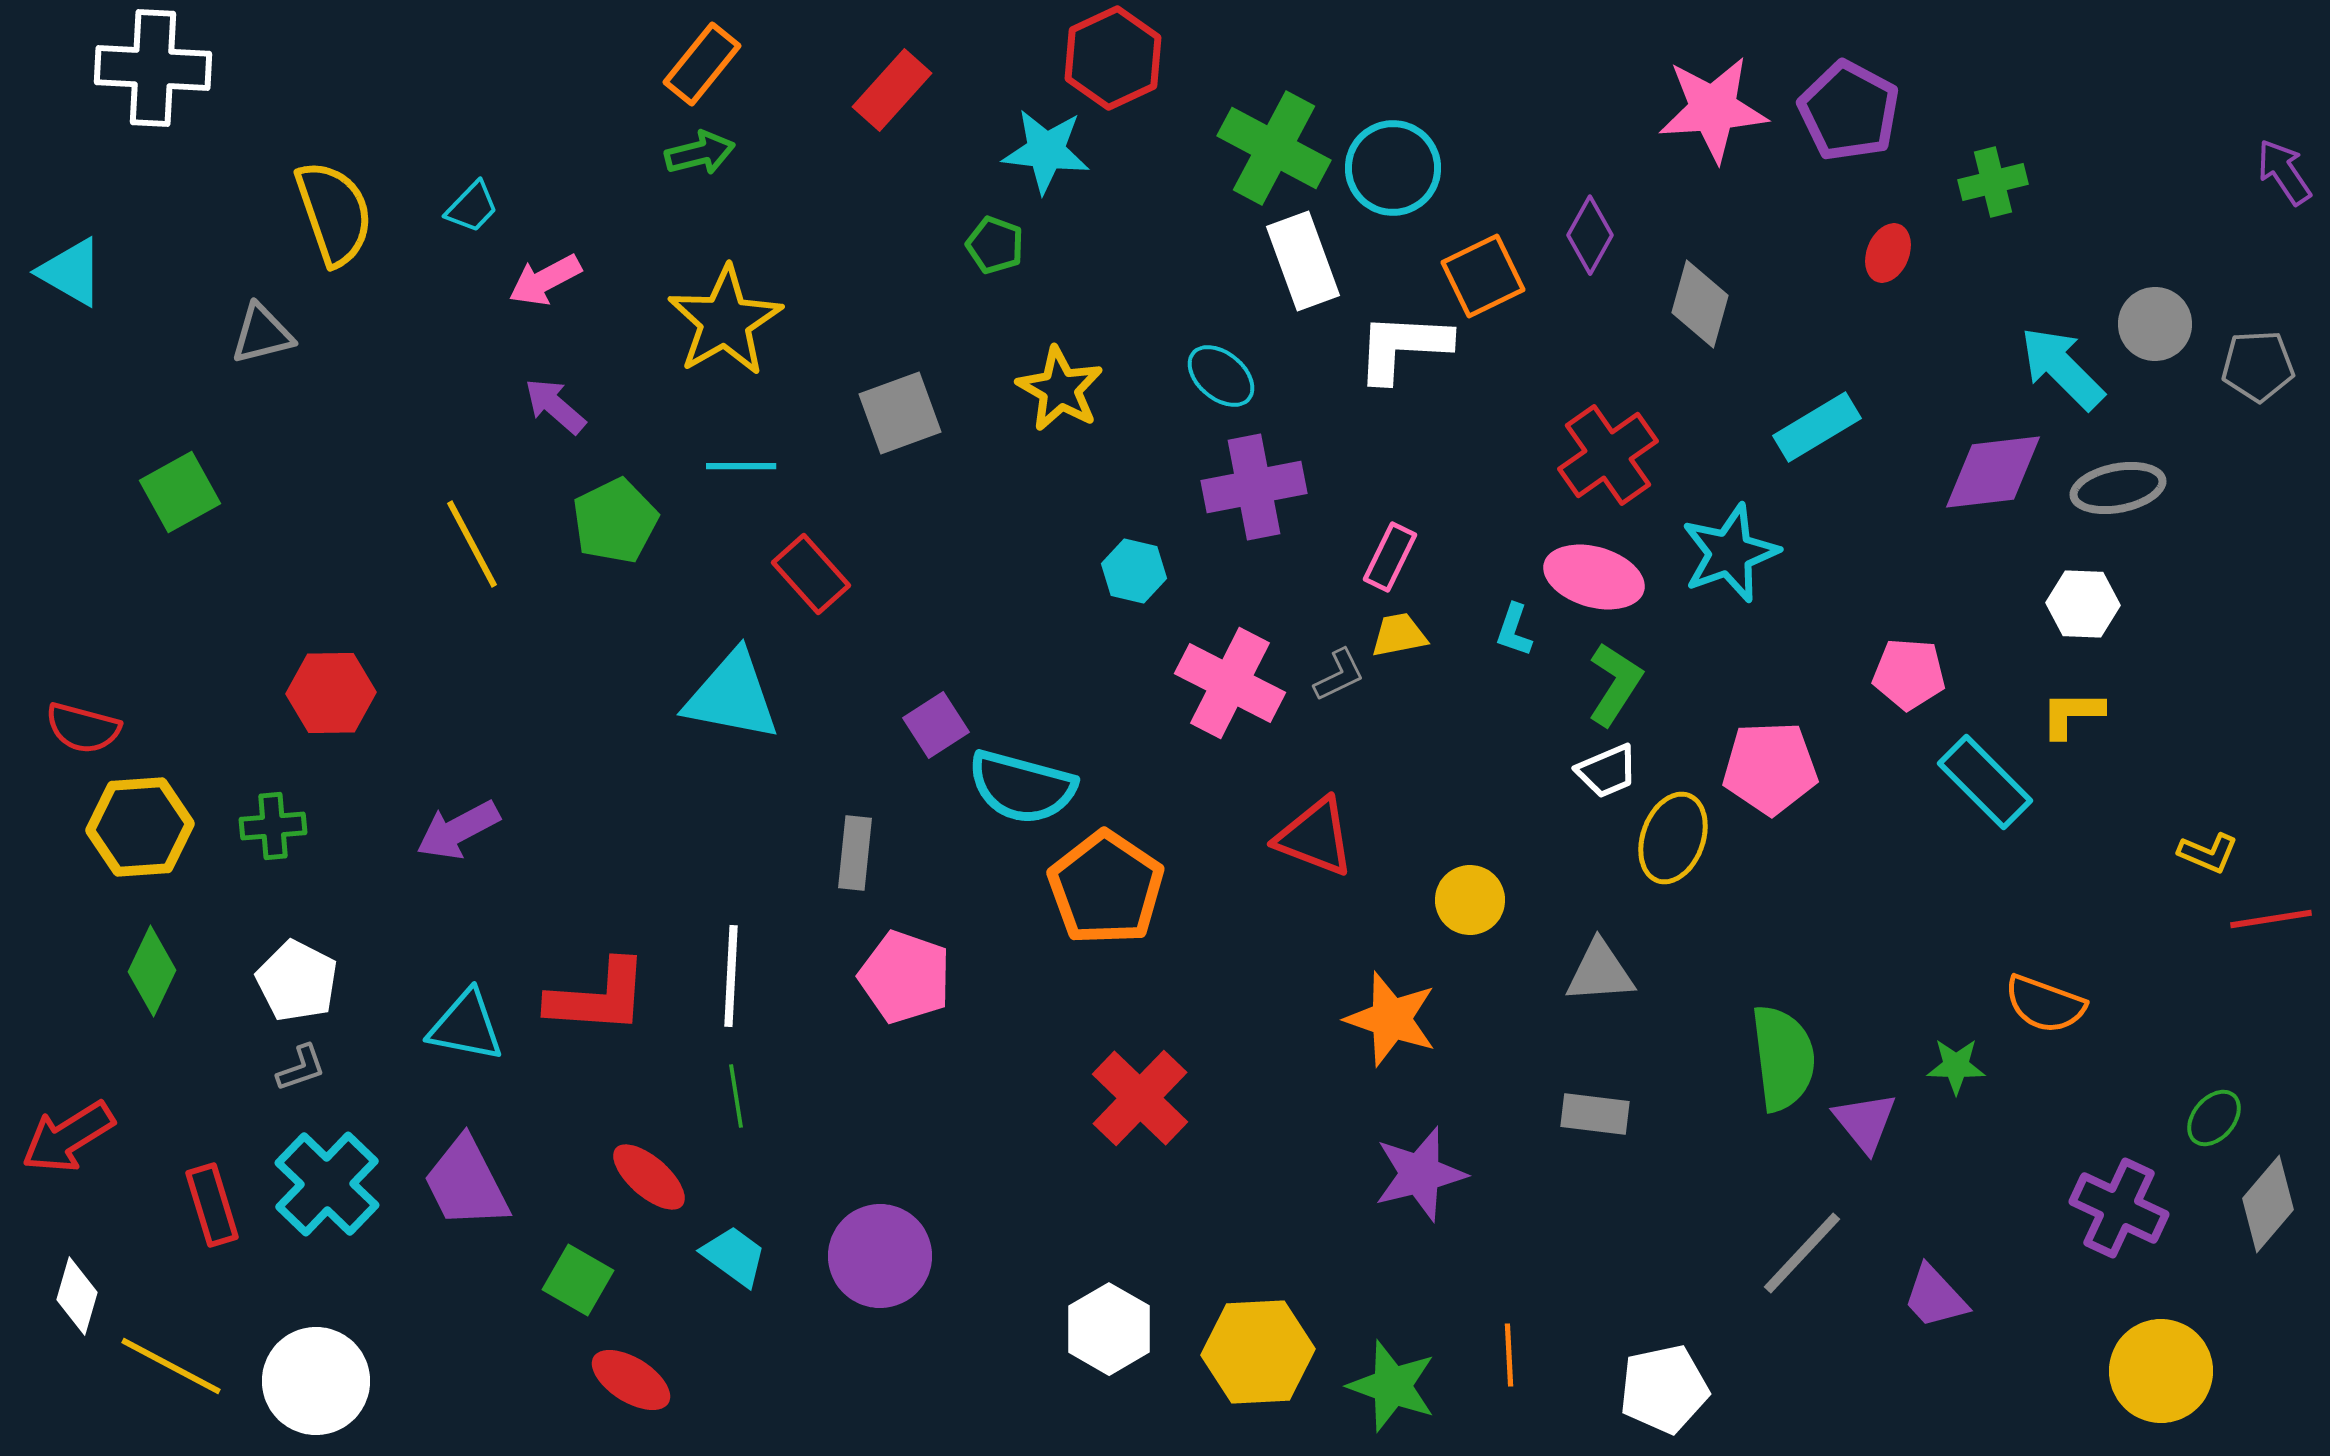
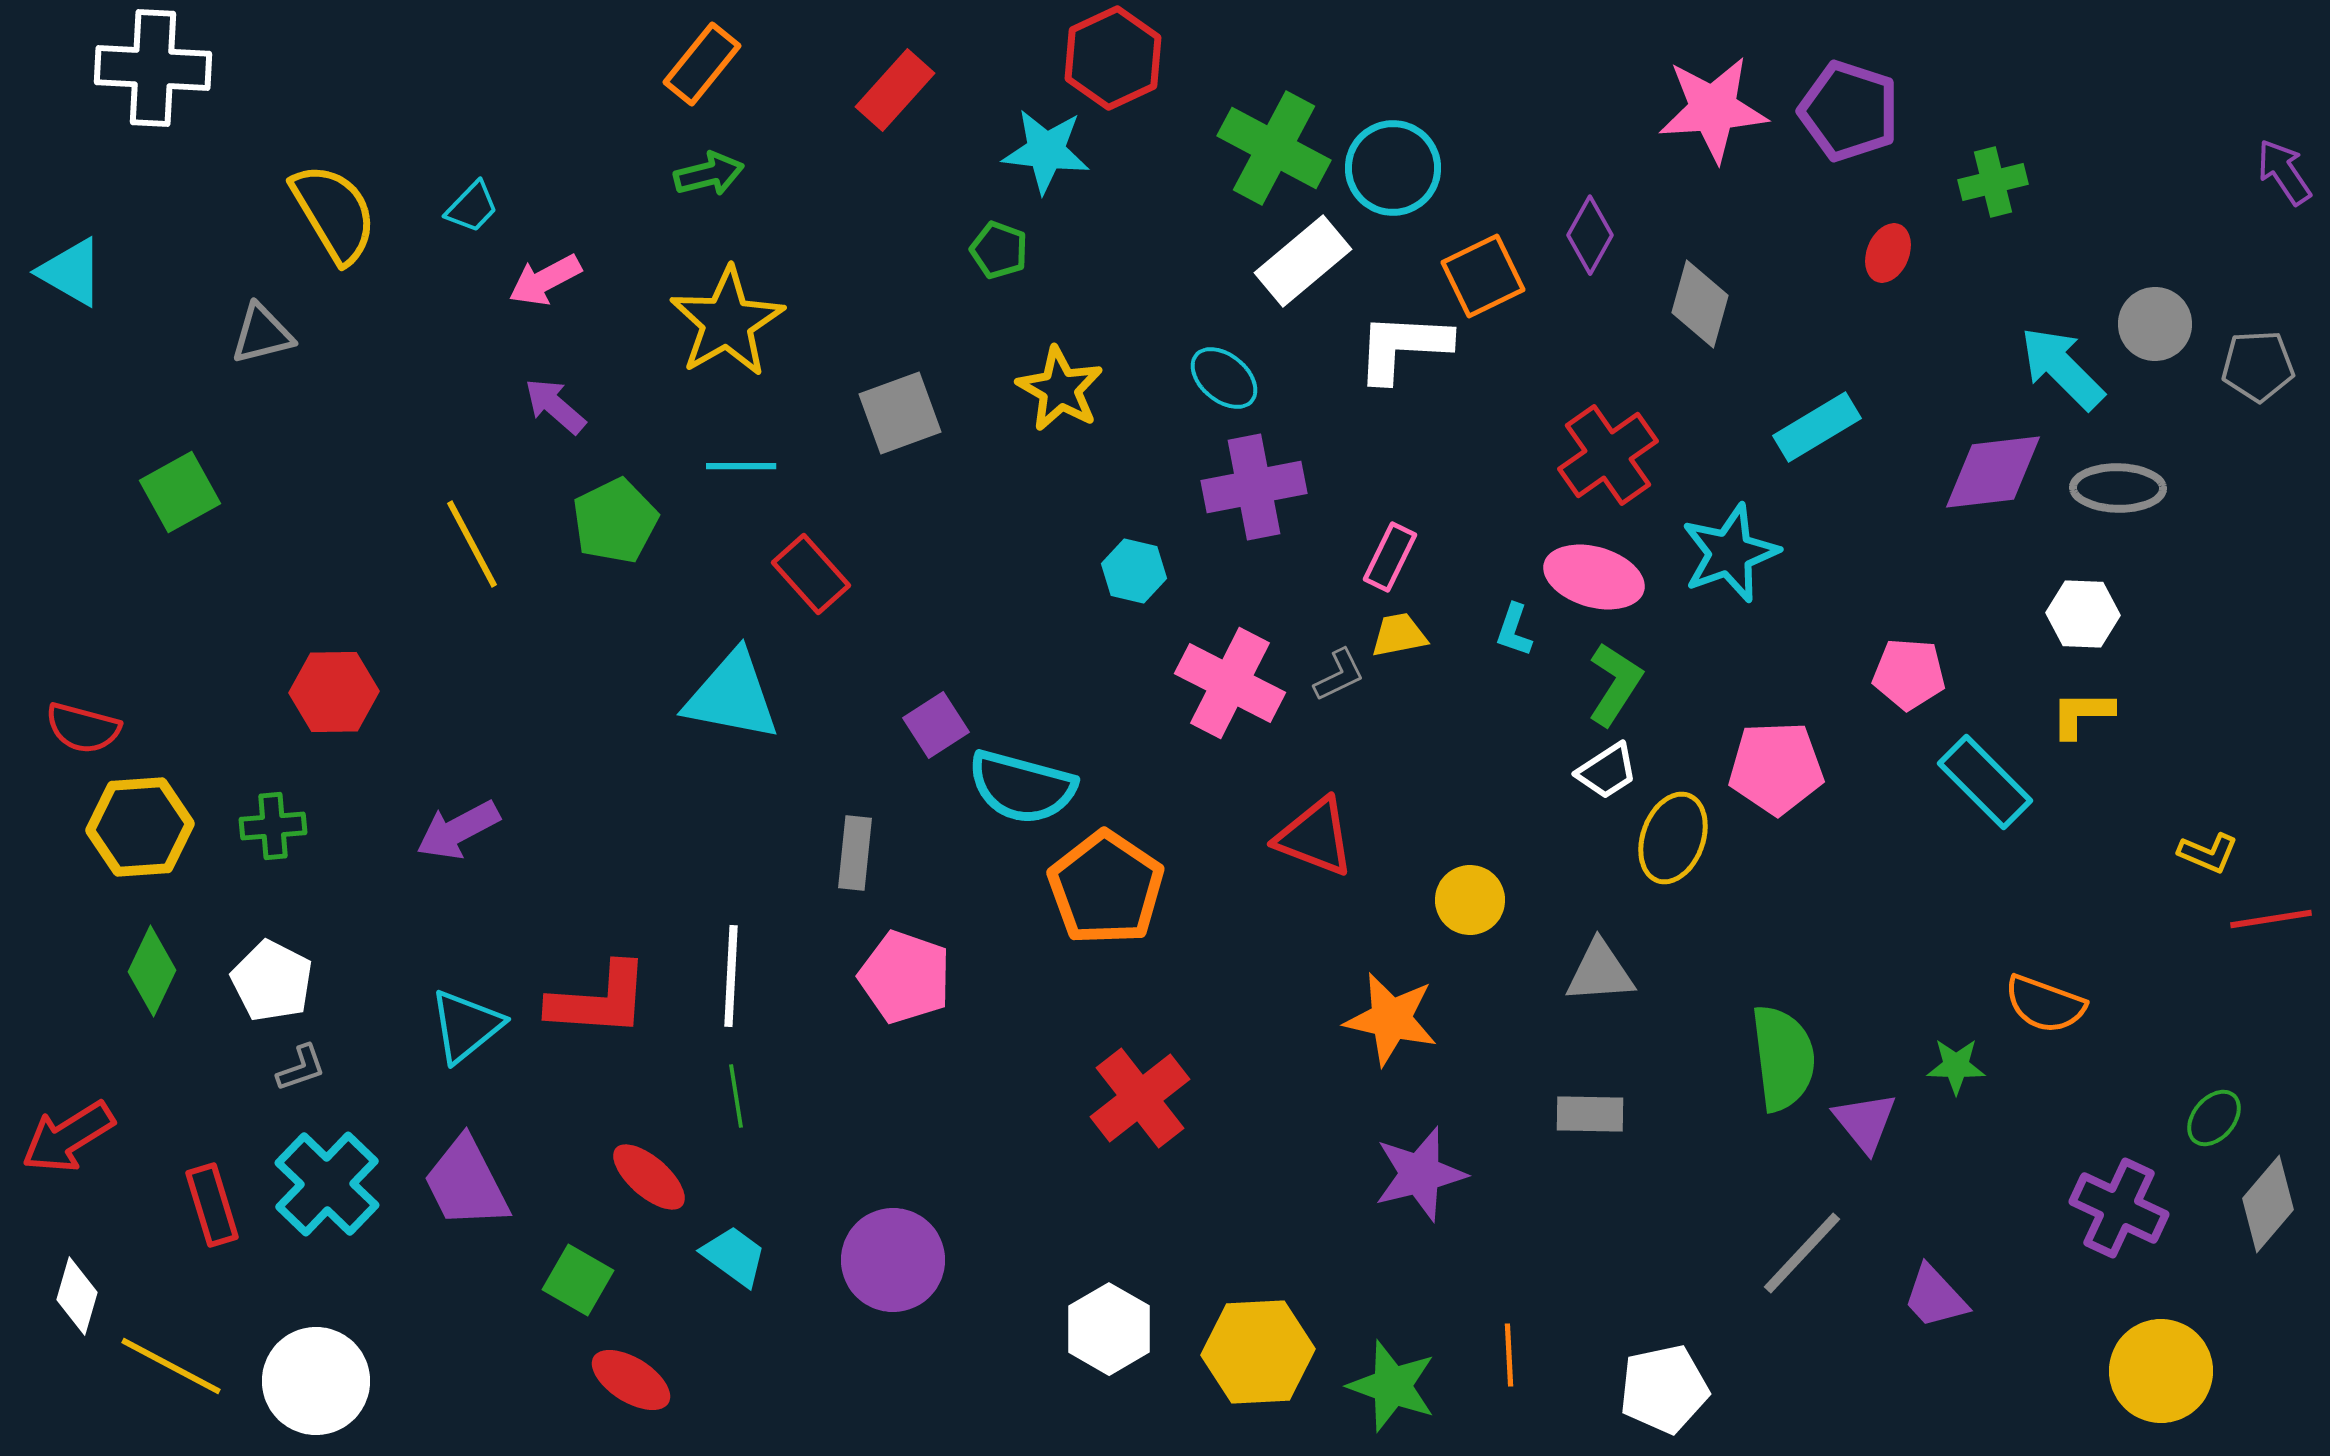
red rectangle at (892, 90): moved 3 px right
purple pentagon at (1849, 111): rotated 10 degrees counterclockwise
green arrow at (700, 153): moved 9 px right, 21 px down
yellow semicircle at (334, 213): rotated 12 degrees counterclockwise
green pentagon at (995, 245): moved 4 px right, 5 px down
white rectangle at (1303, 261): rotated 70 degrees clockwise
yellow star at (725, 321): moved 2 px right, 1 px down
cyan ellipse at (1221, 376): moved 3 px right, 2 px down
gray ellipse at (2118, 488): rotated 12 degrees clockwise
white hexagon at (2083, 604): moved 10 px down
red hexagon at (331, 693): moved 3 px right, 1 px up
yellow L-shape at (2072, 714): moved 10 px right
pink pentagon at (1770, 768): moved 6 px right
white trapezoid at (1607, 771): rotated 10 degrees counterclockwise
white pentagon at (297, 981): moved 25 px left
red L-shape at (598, 997): moved 1 px right, 3 px down
orange star at (1391, 1019): rotated 6 degrees counterclockwise
cyan triangle at (466, 1026): rotated 50 degrees counterclockwise
red cross at (1140, 1098): rotated 8 degrees clockwise
gray rectangle at (1595, 1114): moved 5 px left; rotated 6 degrees counterclockwise
purple circle at (880, 1256): moved 13 px right, 4 px down
